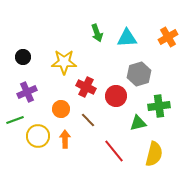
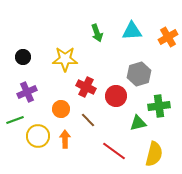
cyan triangle: moved 5 px right, 7 px up
yellow star: moved 1 px right, 3 px up
red line: rotated 15 degrees counterclockwise
